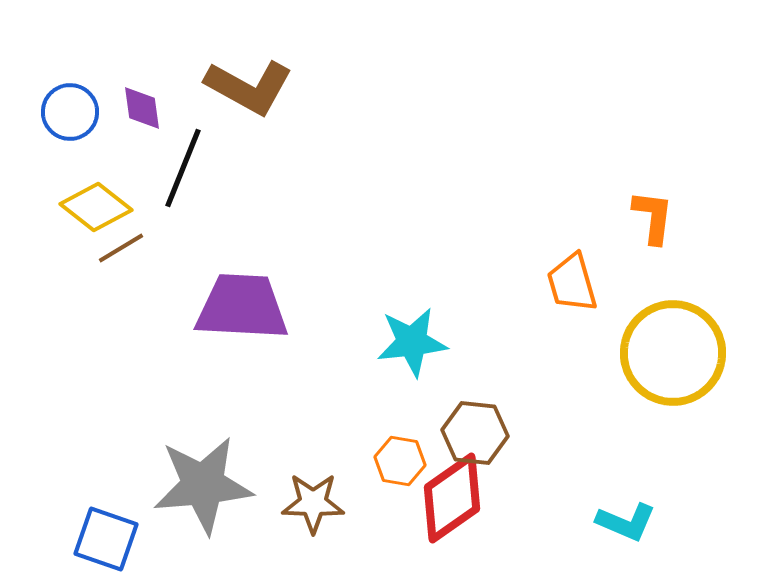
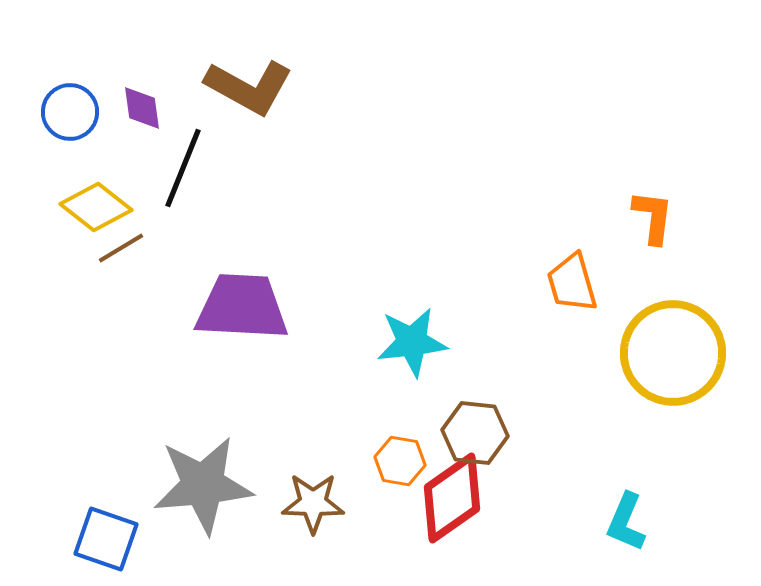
cyan L-shape: rotated 90 degrees clockwise
